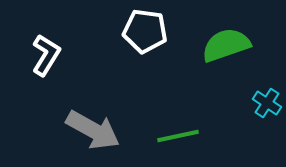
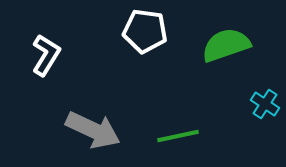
cyan cross: moved 2 px left, 1 px down
gray arrow: rotated 4 degrees counterclockwise
